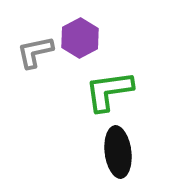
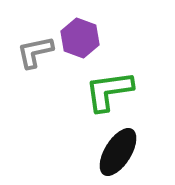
purple hexagon: rotated 12 degrees counterclockwise
black ellipse: rotated 39 degrees clockwise
